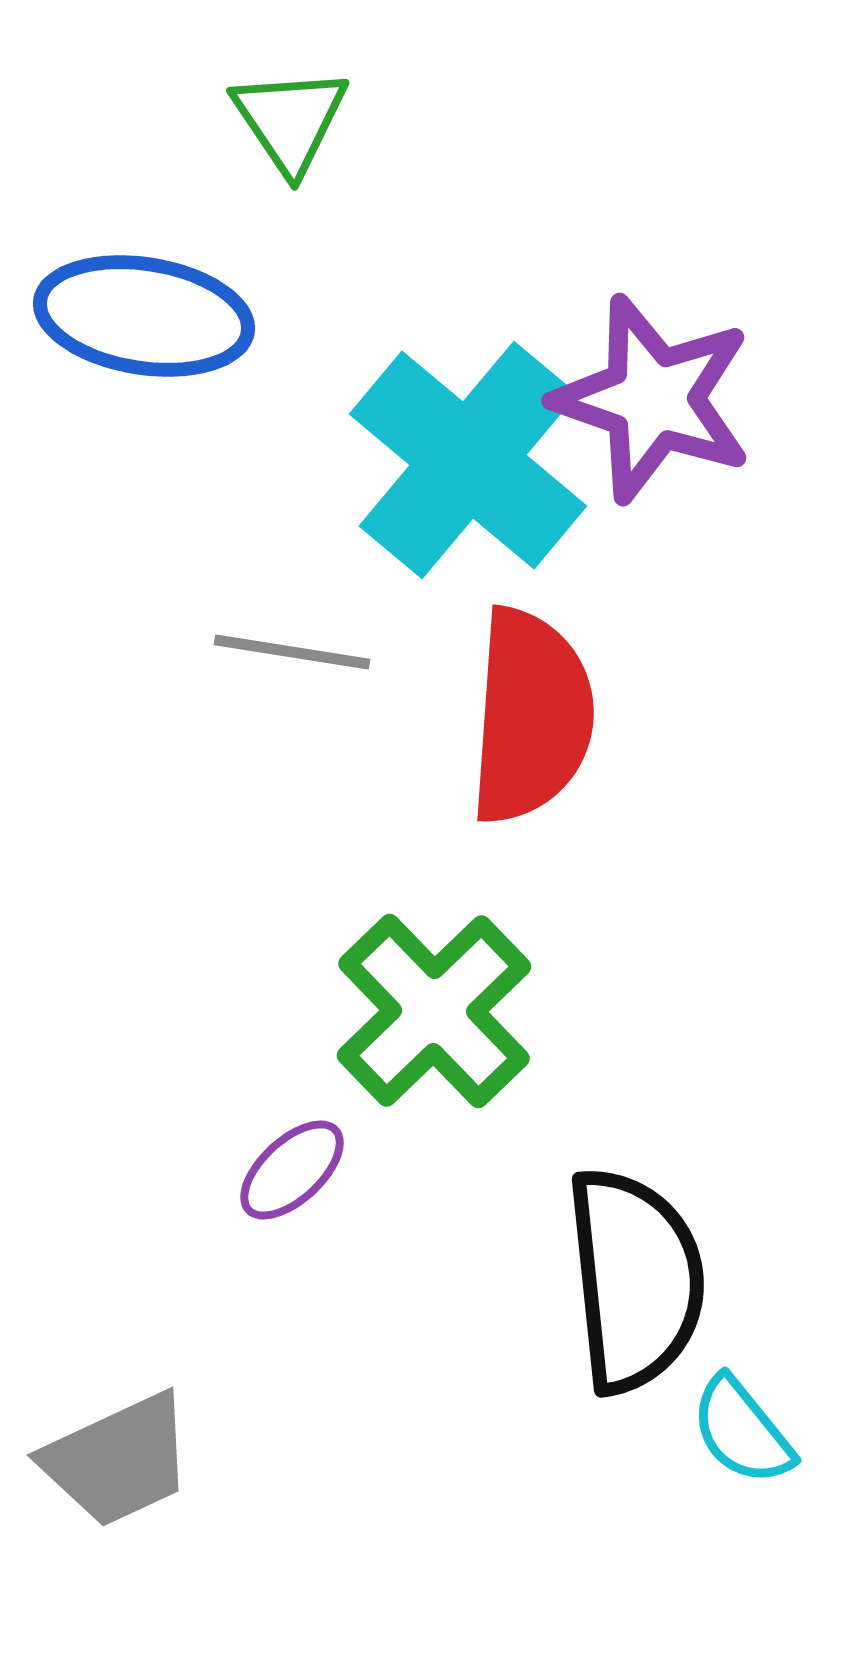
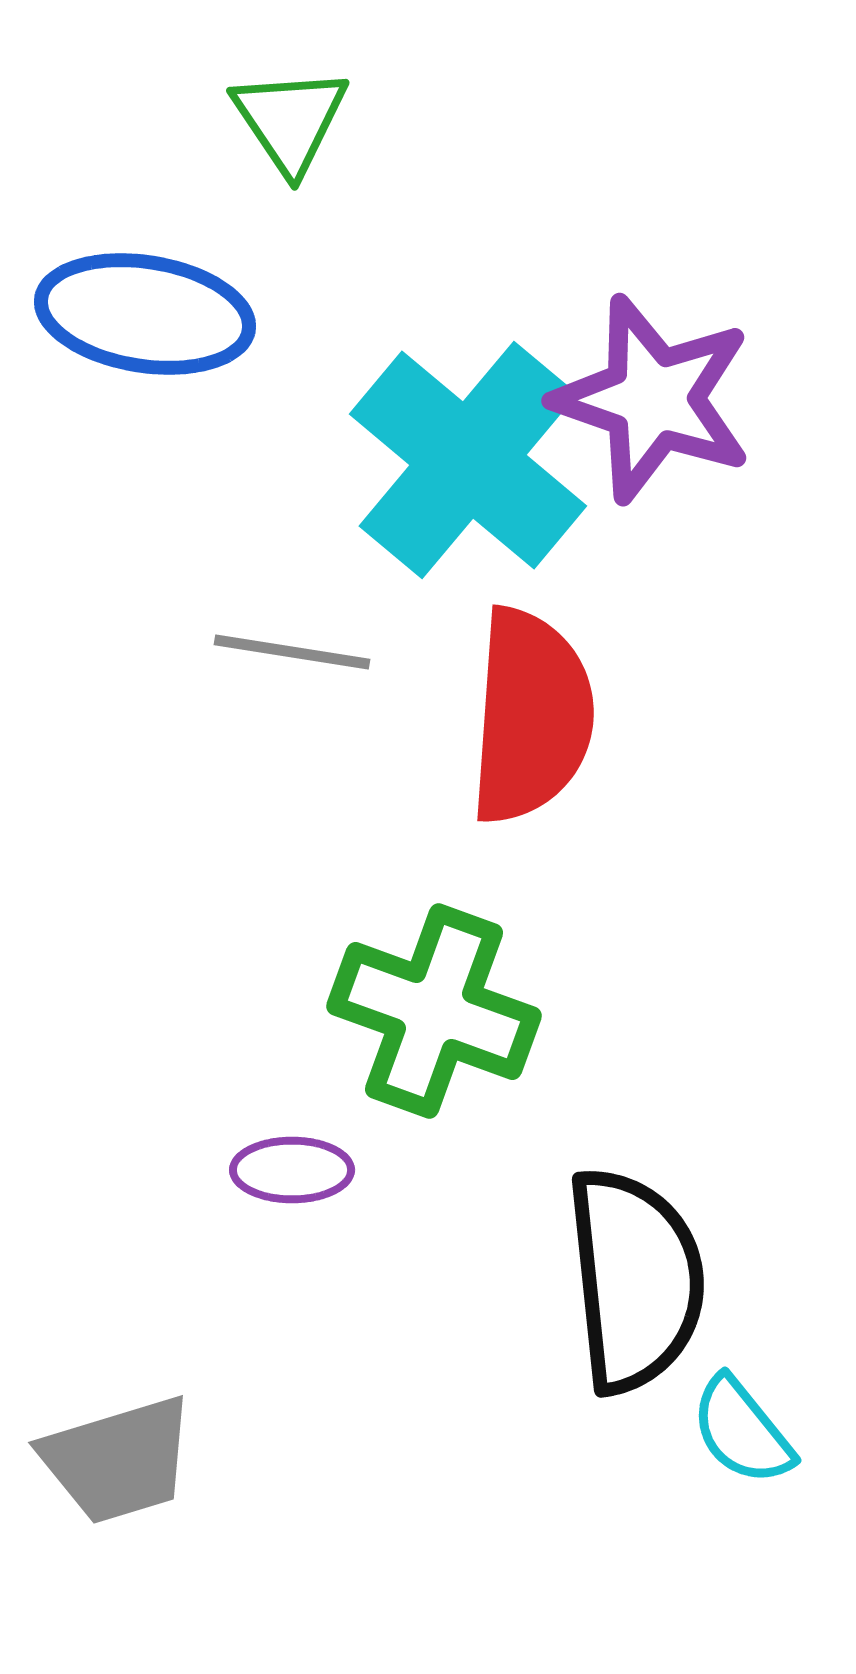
blue ellipse: moved 1 px right, 2 px up
green cross: rotated 26 degrees counterclockwise
purple ellipse: rotated 43 degrees clockwise
gray trapezoid: rotated 8 degrees clockwise
